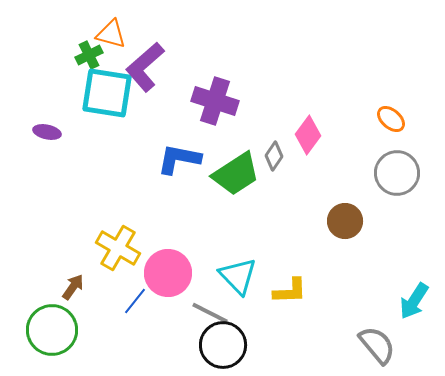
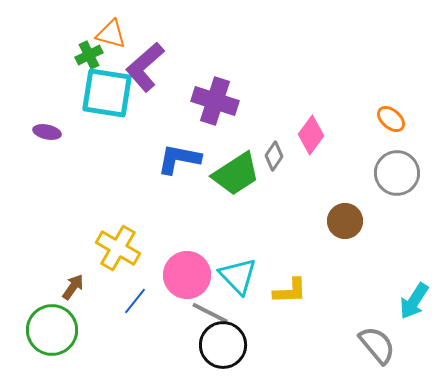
pink diamond: moved 3 px right
pink circle: moved 19 px right, 2 px down
